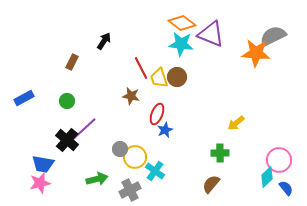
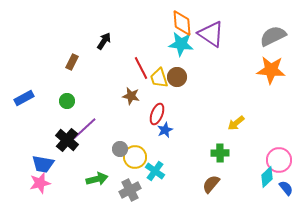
orange diamond: rotated 48 degrees clockwise
purple triangle: rotated 12 degrees clockwise
orange star: moved 15 px right, 17 px down
